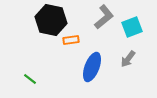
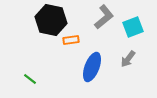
cyan square: moved 1 px right
